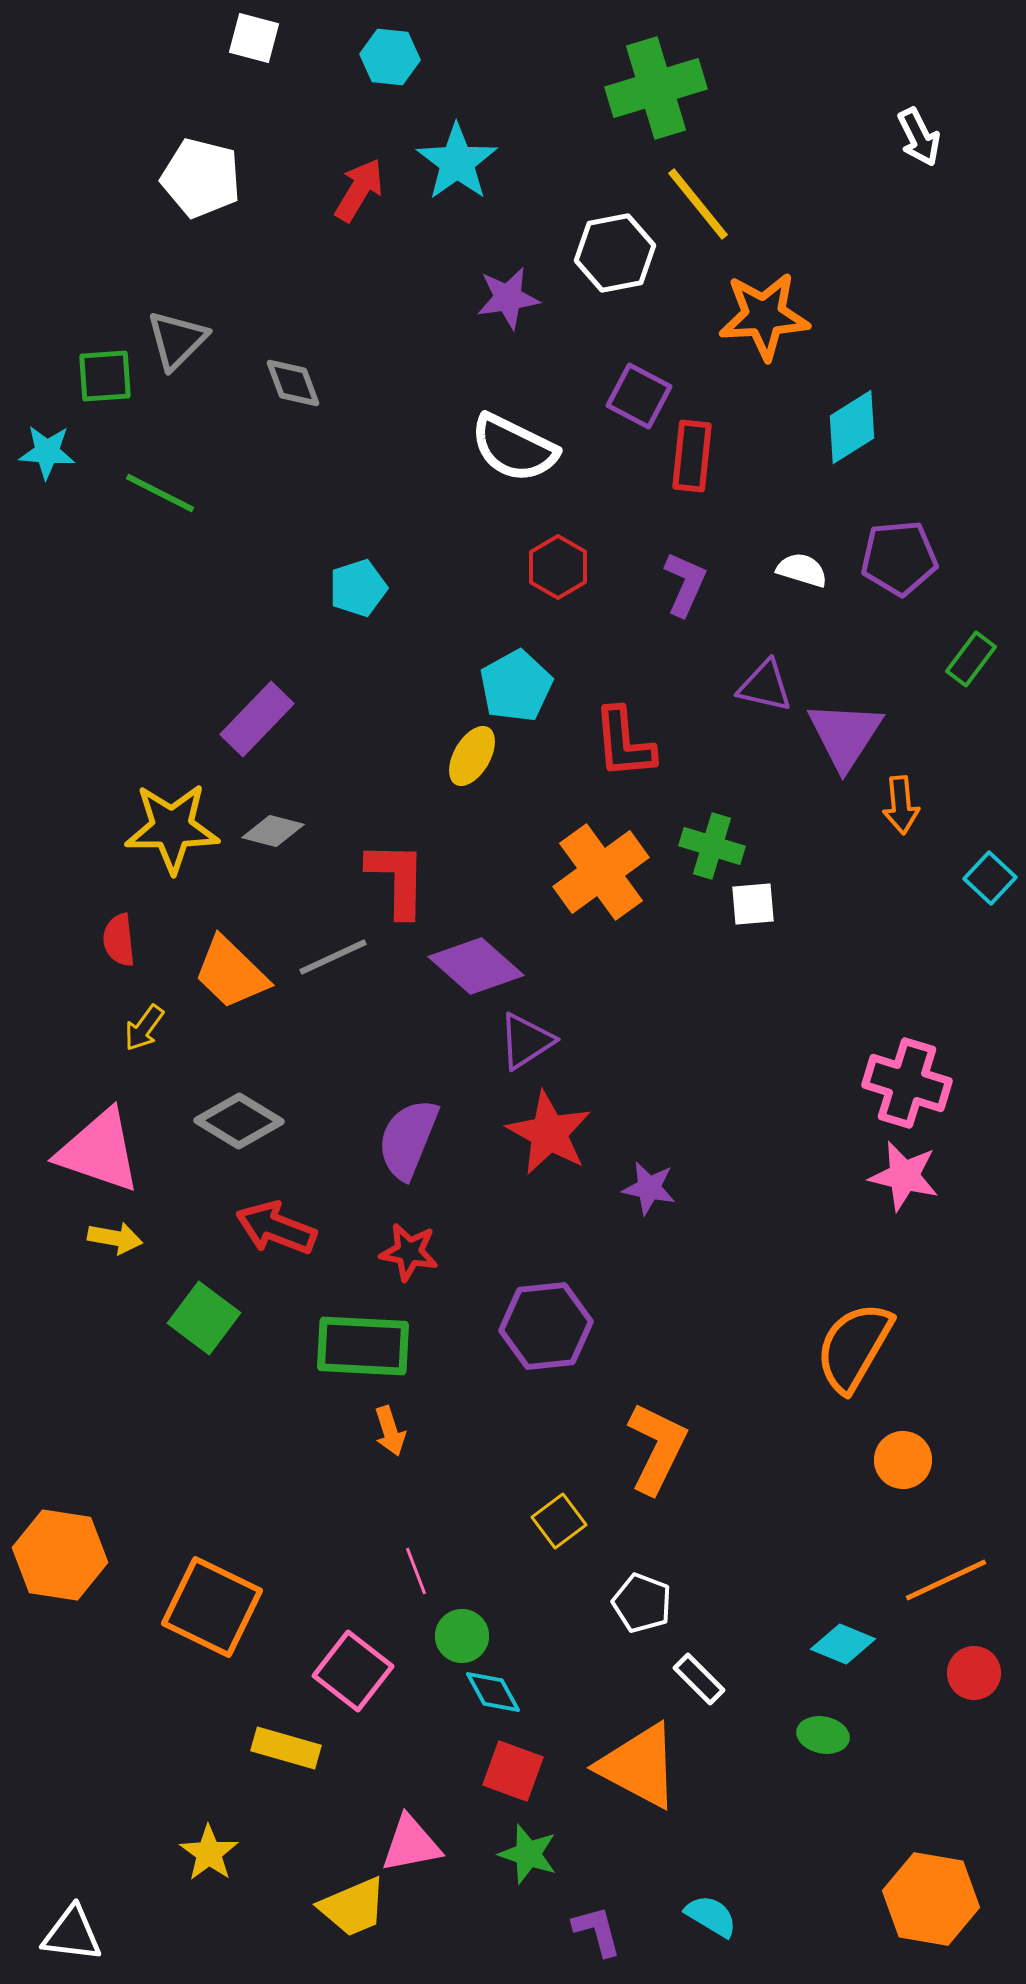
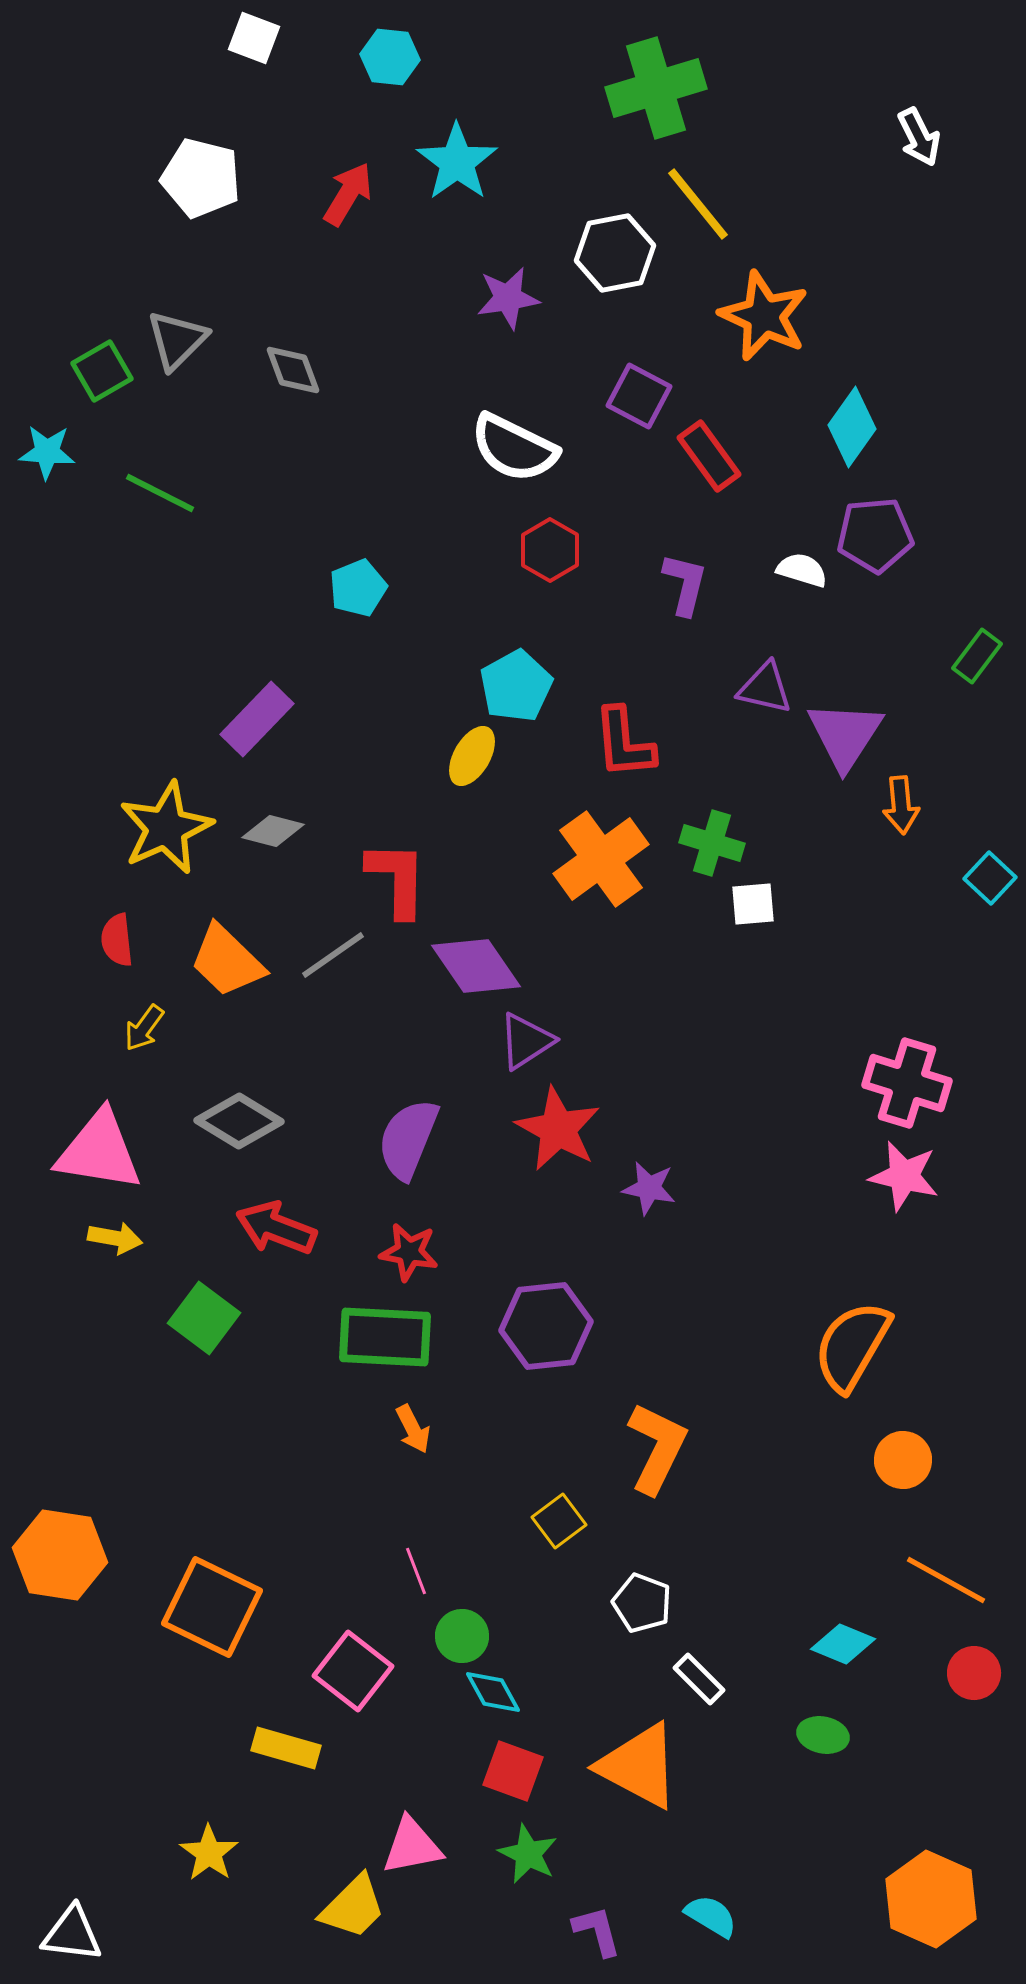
white square at (254, 38): rotated 6 degrees clockwise
red arrow at (359, 190): moved 11 px left, 4 px down
orange star at (764, 316): rotated 28 degrees clockwise
green square at (105, 376): moved 3 px left, 5 px up; rotated 26 degrees counterclockwise
gray diamond at (293, 383): moved 13 px up
cyan diamond at (852, 427): rotated 22 degrees counterclockwise
red rectangle at (692, 456): moved 17 px right; rotated 42 degrees counterclockwise
purple pentagon at (899, 558): moved 24 px left, 23 px up
red hexagon at (558, 567): moved 8 px left, 17 px up
purple L-shape at (685, 584): rotated 10 degrees counterclockwise
cyan pentagon at (358, 588): rotated 4 degrees counterclockwise
green rectangle at (971, 659): moved 6 px right, 3 px up
purple triangle at (765, 686): moved 2 px down
yellow star at (172, 828): moved 6 px left; rotated 24 degrees counterclockwise
green cross at (712, 846): moved 3 px up
orange cross at (601, 872): moved 13 px up
red semicircle at (119, 940): moved 2 px left
gray line at (333, 957): moved 2 px up; rotated 10 degrees counterclockwise
purple diamond at (476, 966): rotated 14 degrees clockwise
orange trapezoid at (231, 973): moved 4 px left, 12 px up
red star at (549, 1133): moved 9 px right, 4 px up
pink triangle at (99, 1151): rotated 10 degrees counterclockwise
green rectangle at (363, 1346): moved 22 px right, 9 px up
orange semicircle at (854, 1347): moved 2 px left, 1 px up
orange arrow at (390, 1431): moved 23 px right, 2 px up; rotated 9 degrees counterclockwise
orange line at (946, 1580): rotated 54 degrees clockwise
pink triangle at (411, 1844): moved 1 px right, 2 px down
green star at (528, 1854): rotated 8 degrees clockwise
orange hexagon at (931, 1899): rotated 14 degrees clockwise
yellow trapezoid at (353, 1907): rotated 22 degrees counterclockwise
